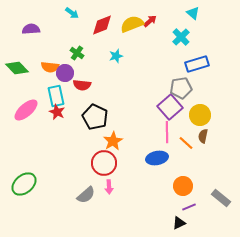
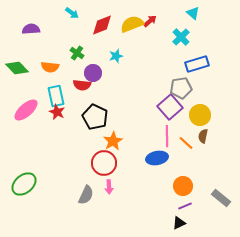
purple circle: moved 28 px right
pink line: moved 4 px down
gray semicircle: rotated 24 degrees counterclockwise
purple line: moved 4 px left, 1 px up
